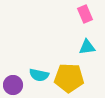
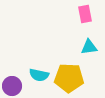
pink rectangle: rotated 12 degrees clockwise
cyan triangle: moved 2 px right
purple circle: moved 1 px left, 1 px down
